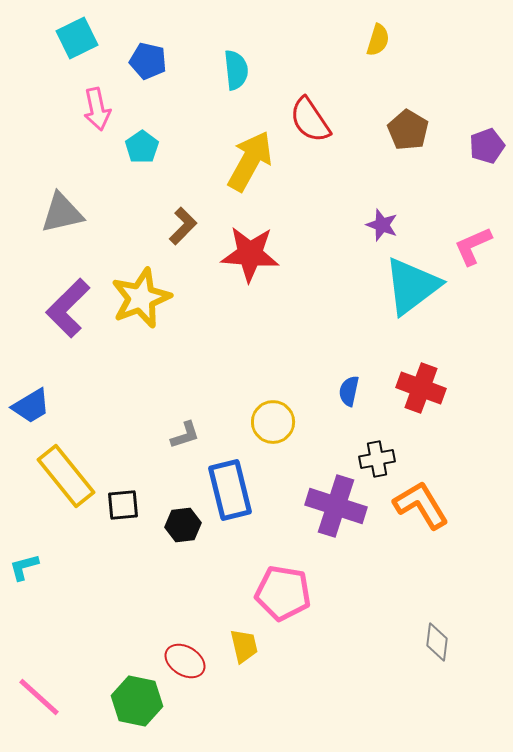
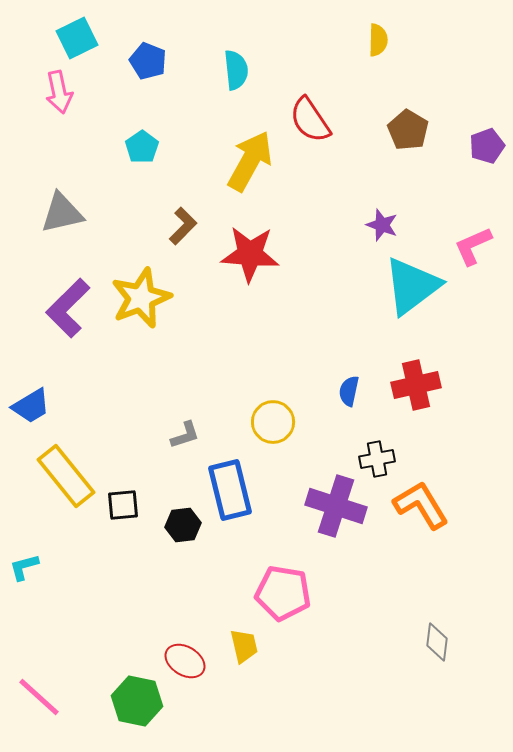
yellow semicircle: rotated 16 degrees counterclockwise
blue pentagon: rotated 9 degrees clockwise
pink arrow: moved 38 px left, 17 px up
red cross: moved 5 px left, 3 px up; rotated 33 degrees counterclockwise
